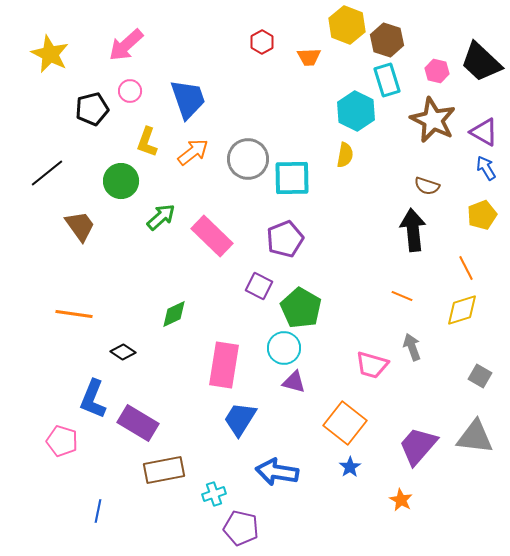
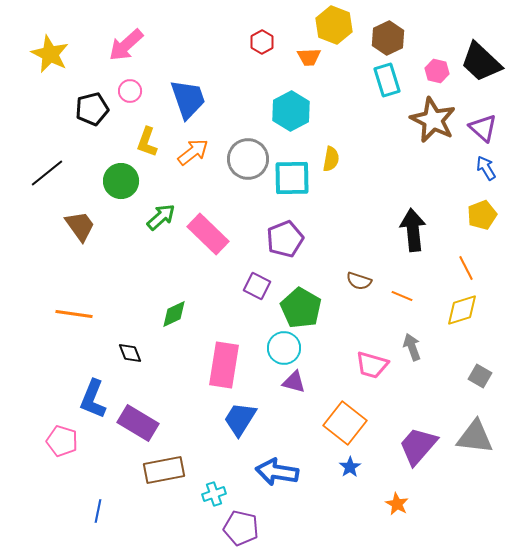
yellow hexagon at (347, 25): moved 13 px left
brown hexagon at (387, 40): moved 1 px right, 2 px up; rotated 16 degrees clockwise
cyan hexagon at (356, 111): moved 65 px left; rotated 6 degrees clockwise
purple triangle at (484, 132): moved 1 px left, 4 px up; rotated 12 degrees clockwise
yellow semicircle at (345, 155): moved 14 px left, 4 px down
brown semicircle at (427, 186): moved 68 px left, 95 px down
pink rectangle at (212, 236): moved 4 px left, 2 px up
purple square at (259, 286): moved 2 px left
black diamond at (123, 352): moved 7 px right, 1 px down; rotated 35 degrees clockwise
orange star at (401, 500): moved 4 px left, 4 px down
